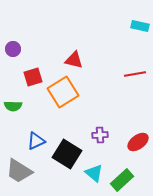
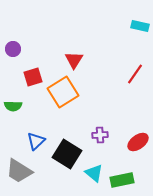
red triangle: rotated 48 degrees clockwise
red line: rotated 45 degrees counterclockwise
blue triangle: rotated 18 degrees counterclockwise
green rectangle: rotated 30 degrees clockwise
